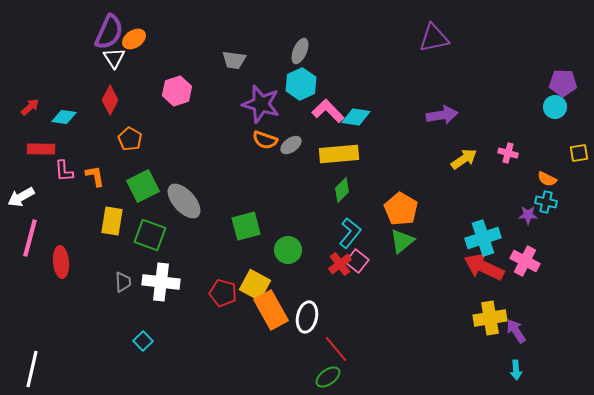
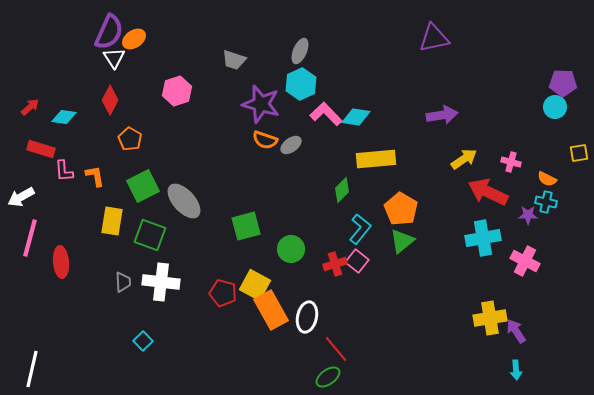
gray trapezoid at (234, 60): rotated 10 degrees clockwise
pink L-shape at (328, 111): moved 2 px left, 3 px down
red rectangle at (41, 149): rotated 16 degrees clockwise
pink cross at (508, 153): moved 3 px right, 9 px down
yellow rectangle at (339, 154): moved 37 px right, 5 px down
cyan L-shape at (350, 233): moved 10 px right, 4 px up
cyan cross at (483, 238): rotated 8 degrees clockwise
green circle at (288, 250): moved 3 px right, 1 px up
red cross at (340, 264): moved 5 px left; rotated 20 degrees clockwise
red arrow at (484, 267): moved 4 px right, 75 px up
